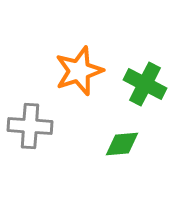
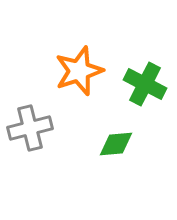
gray cross: moved 2 px down; rotated 18 degrees counterclockwise
green diamond: moved 6 px left
